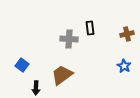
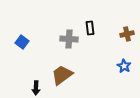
blue square: moved 23 px up
